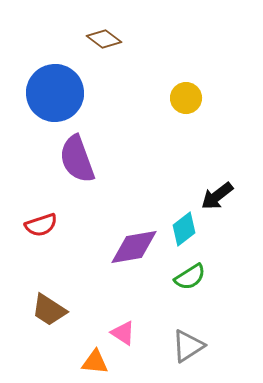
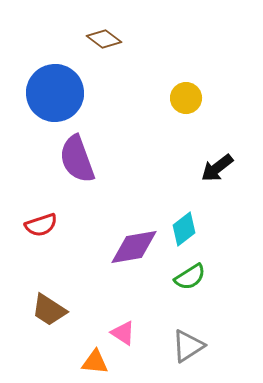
black arrow: moved 28 px up
